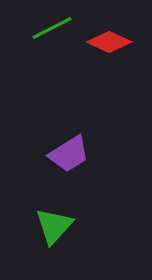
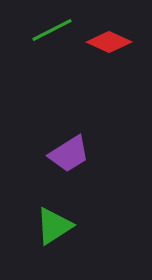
green line: moved 2 px down
green triangle: rotated 15 degrees clockwise
